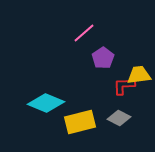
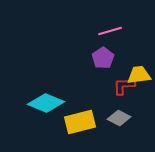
pink line: moved 26 px right, 2 px up; rotated 25 degrees clockwise
